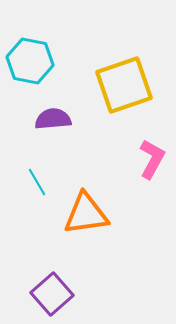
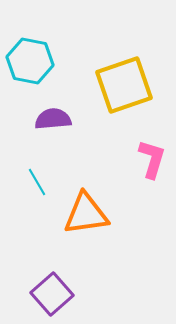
pink L-shape: rotated 12 degrees counterclockwise
